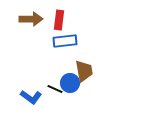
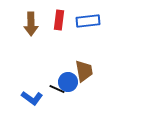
brown arrow: moved 5 px down; rotated 90 degrees clockwise
blue rectangle: moved 23 px right, 20 px up
blue circle: moved 2 px left, 1 px up
black line: moved 2 px right
blue L-shape: moved 1 px right, 1 px down
